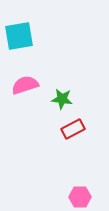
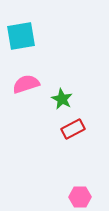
cyan square: moved 2 px right
pink semicircle: moved 1 px right, 1 px up
green star: rotated 20 degrees clockwise
